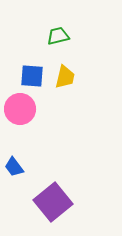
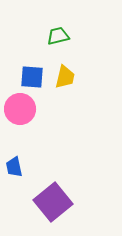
blue square: moved 1 px down
blue trapezoid: rotated 25 degrees clockwise
